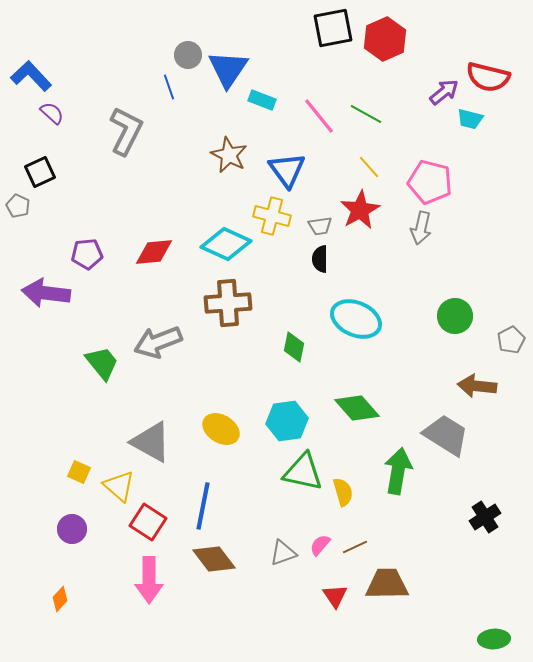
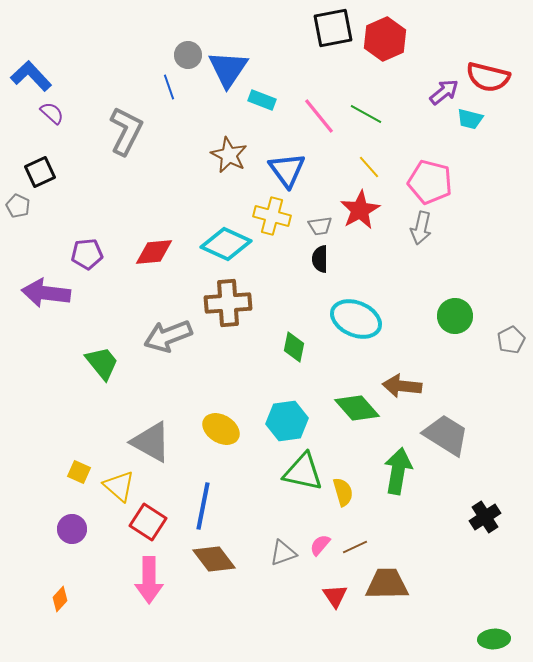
gray arrow at (158, 342): moved 10 px right, 6 px up
brown arrow at (477, 386): moved 75 px left
